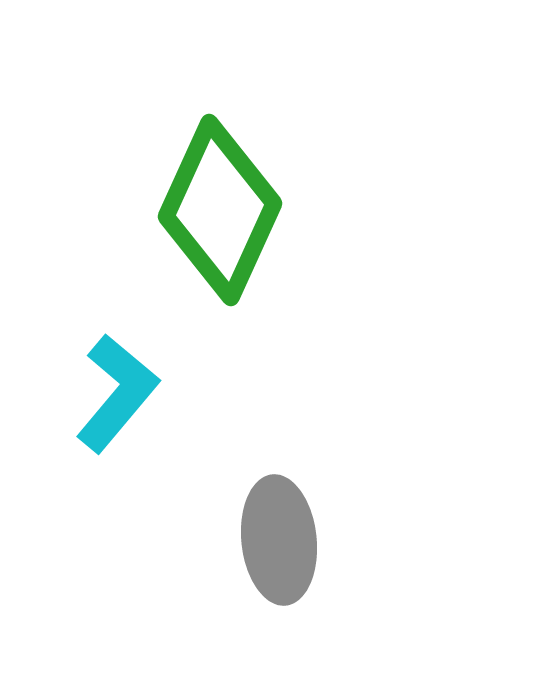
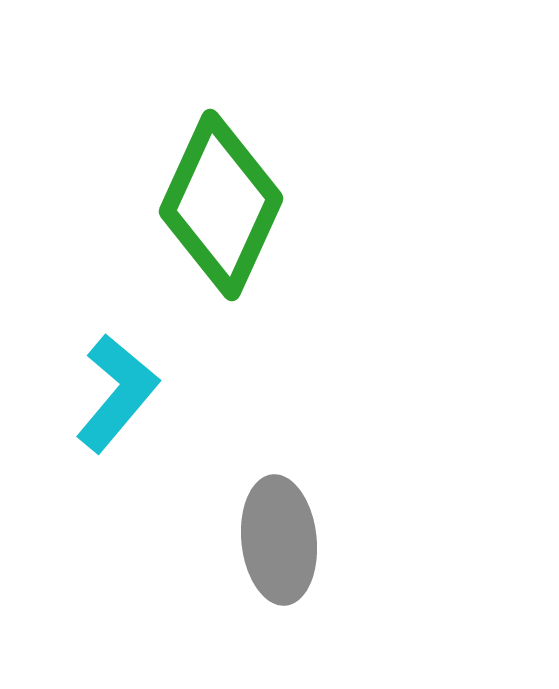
green diamond: moved 1 px right, 5 px up
